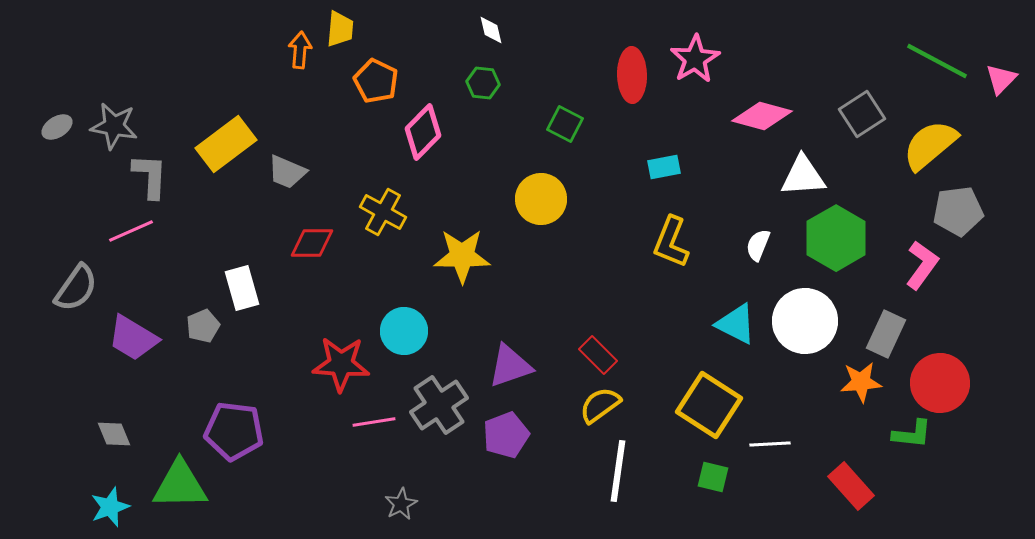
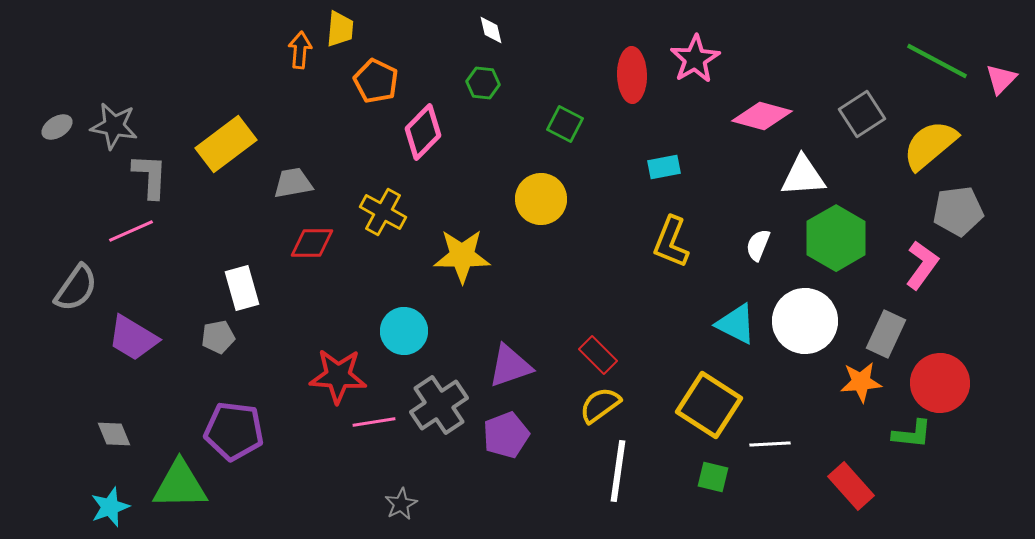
gray trapezoid at (287, 172): moved 6 px right, 11 px down; rotated 147 degrees clockwise
gray pentagon at (203, 326): moved 15 px right, 11 px down; rotated 12 degrees clockwise
red star at (341, 364): moved 3 px left, 12 px down
